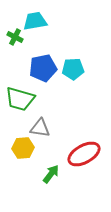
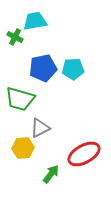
gray triangle: rotated 35 degrees counterclockwise
